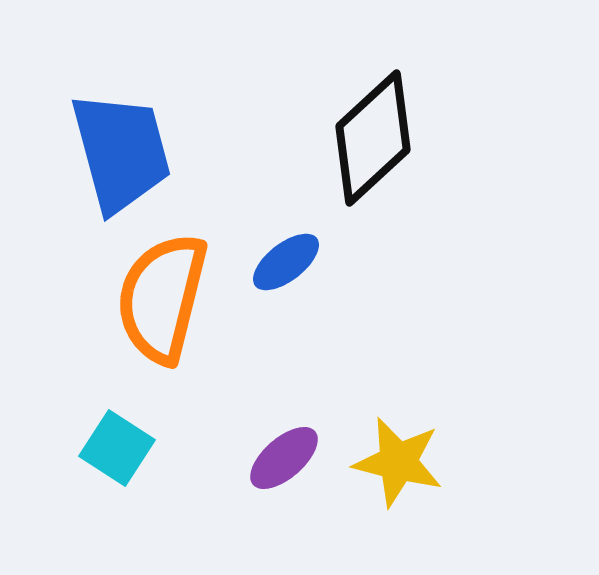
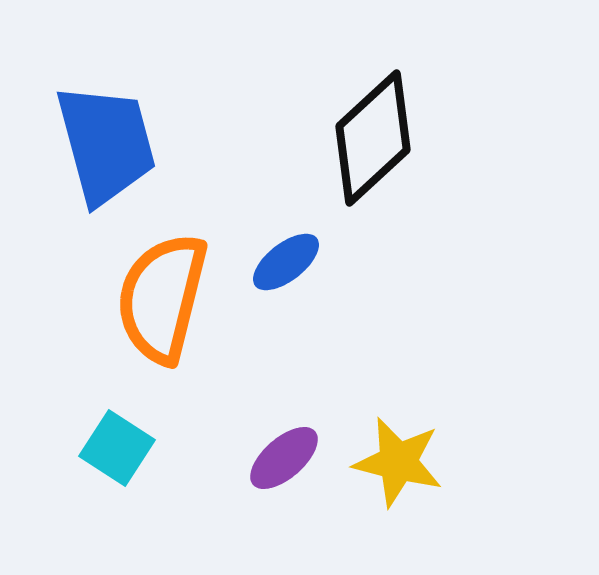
blue trapezoid: moved 15 px left, 8 px up
